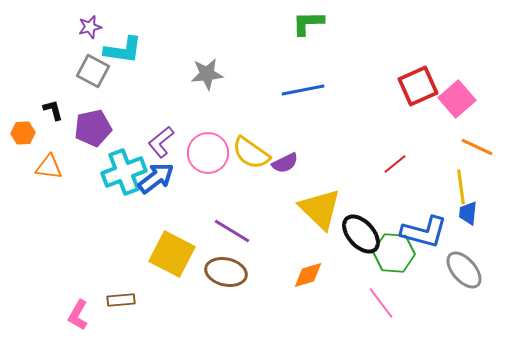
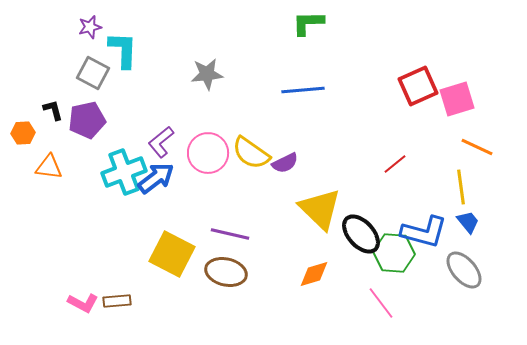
cyan L-shape: rotated 96 degrees counterclockwise
gray square: moved 2 px down
blue line: rotated 6 degrees clockwise
pink square: rotated 24 degrees clockwise
purple pentagon: moved 6 px left, 8 px up
blue trapezoid: moved 9 px down; rotated 135 degrees clockwise
purple line: moved 2 px left, 3 px down; rotated 18 degrees counterclockwise
orange diamond: moved 6 px right, 1 px up
brown rectangle: moved 4 px left, 1 px down
pink L-shape: moved 5 px right, 12 px up; rotated 92 degrees counterclockwise
